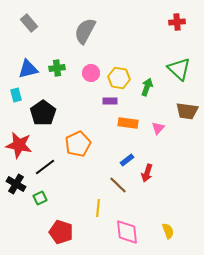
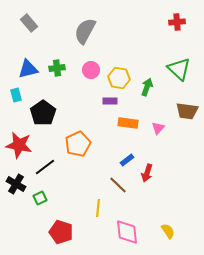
pink circle: moved 3 px up
yellow semicircle: rotated 14 degrees counterclockwise
